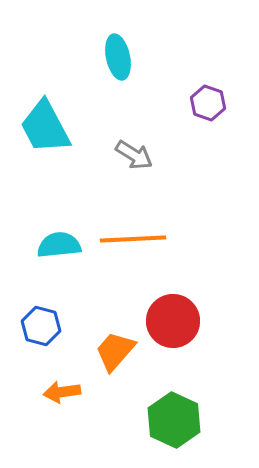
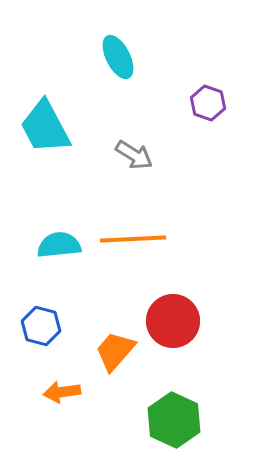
cyan ellipse: rotated 15 degrees counterclockwise
